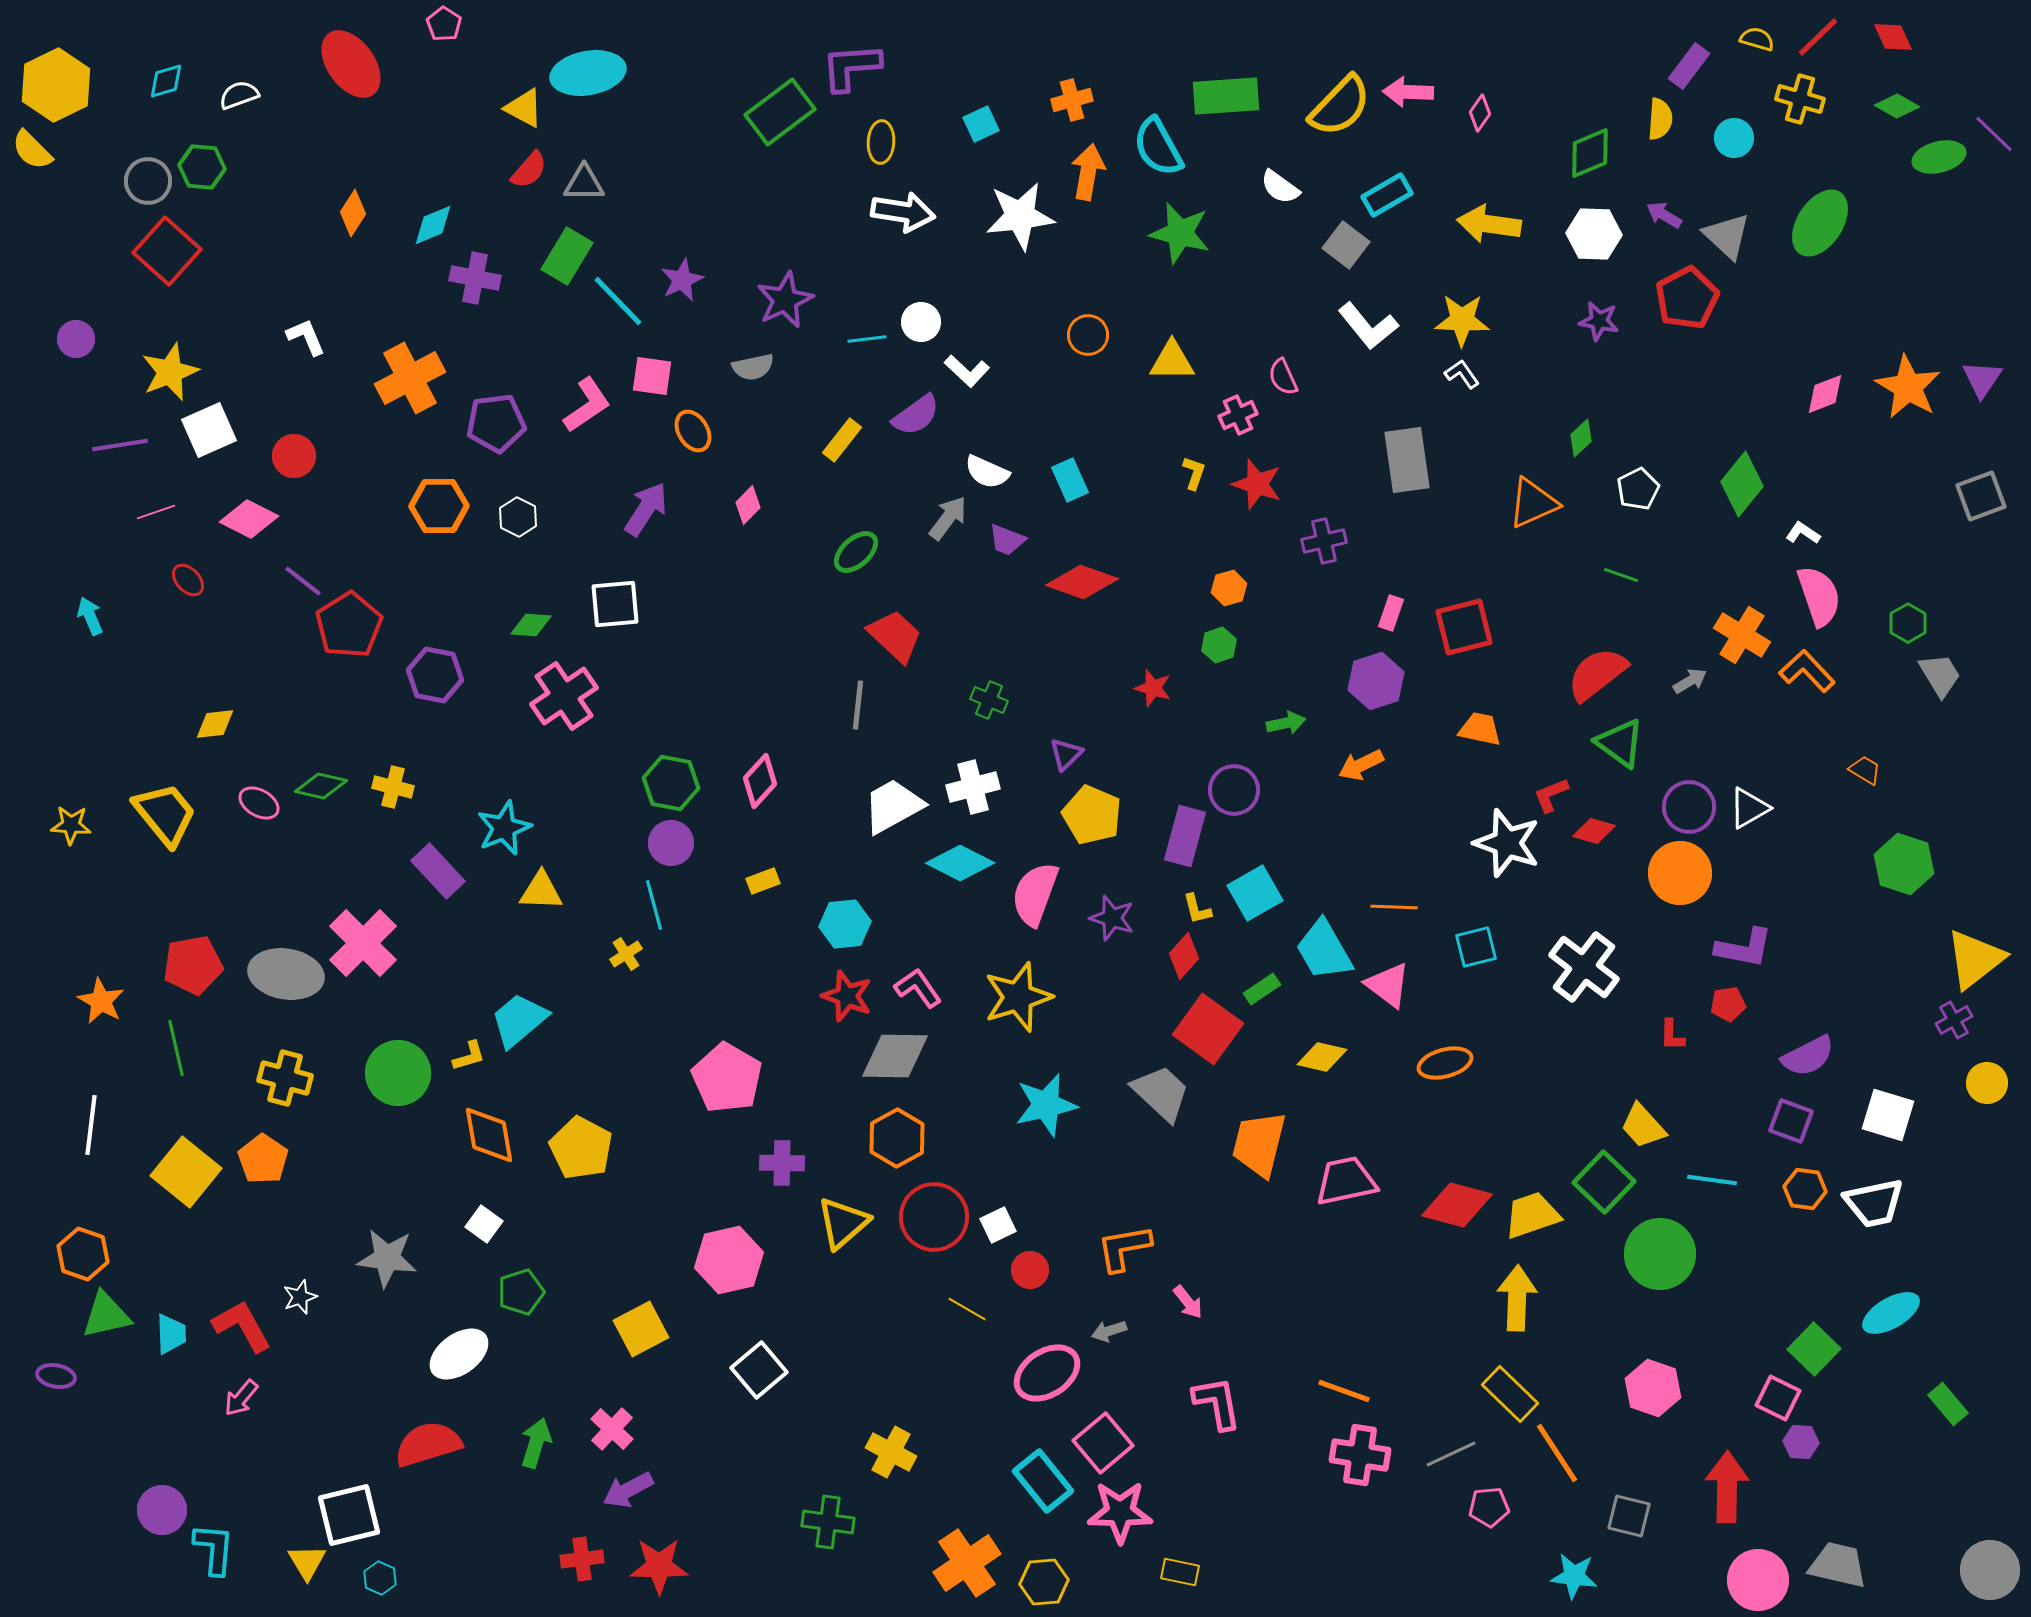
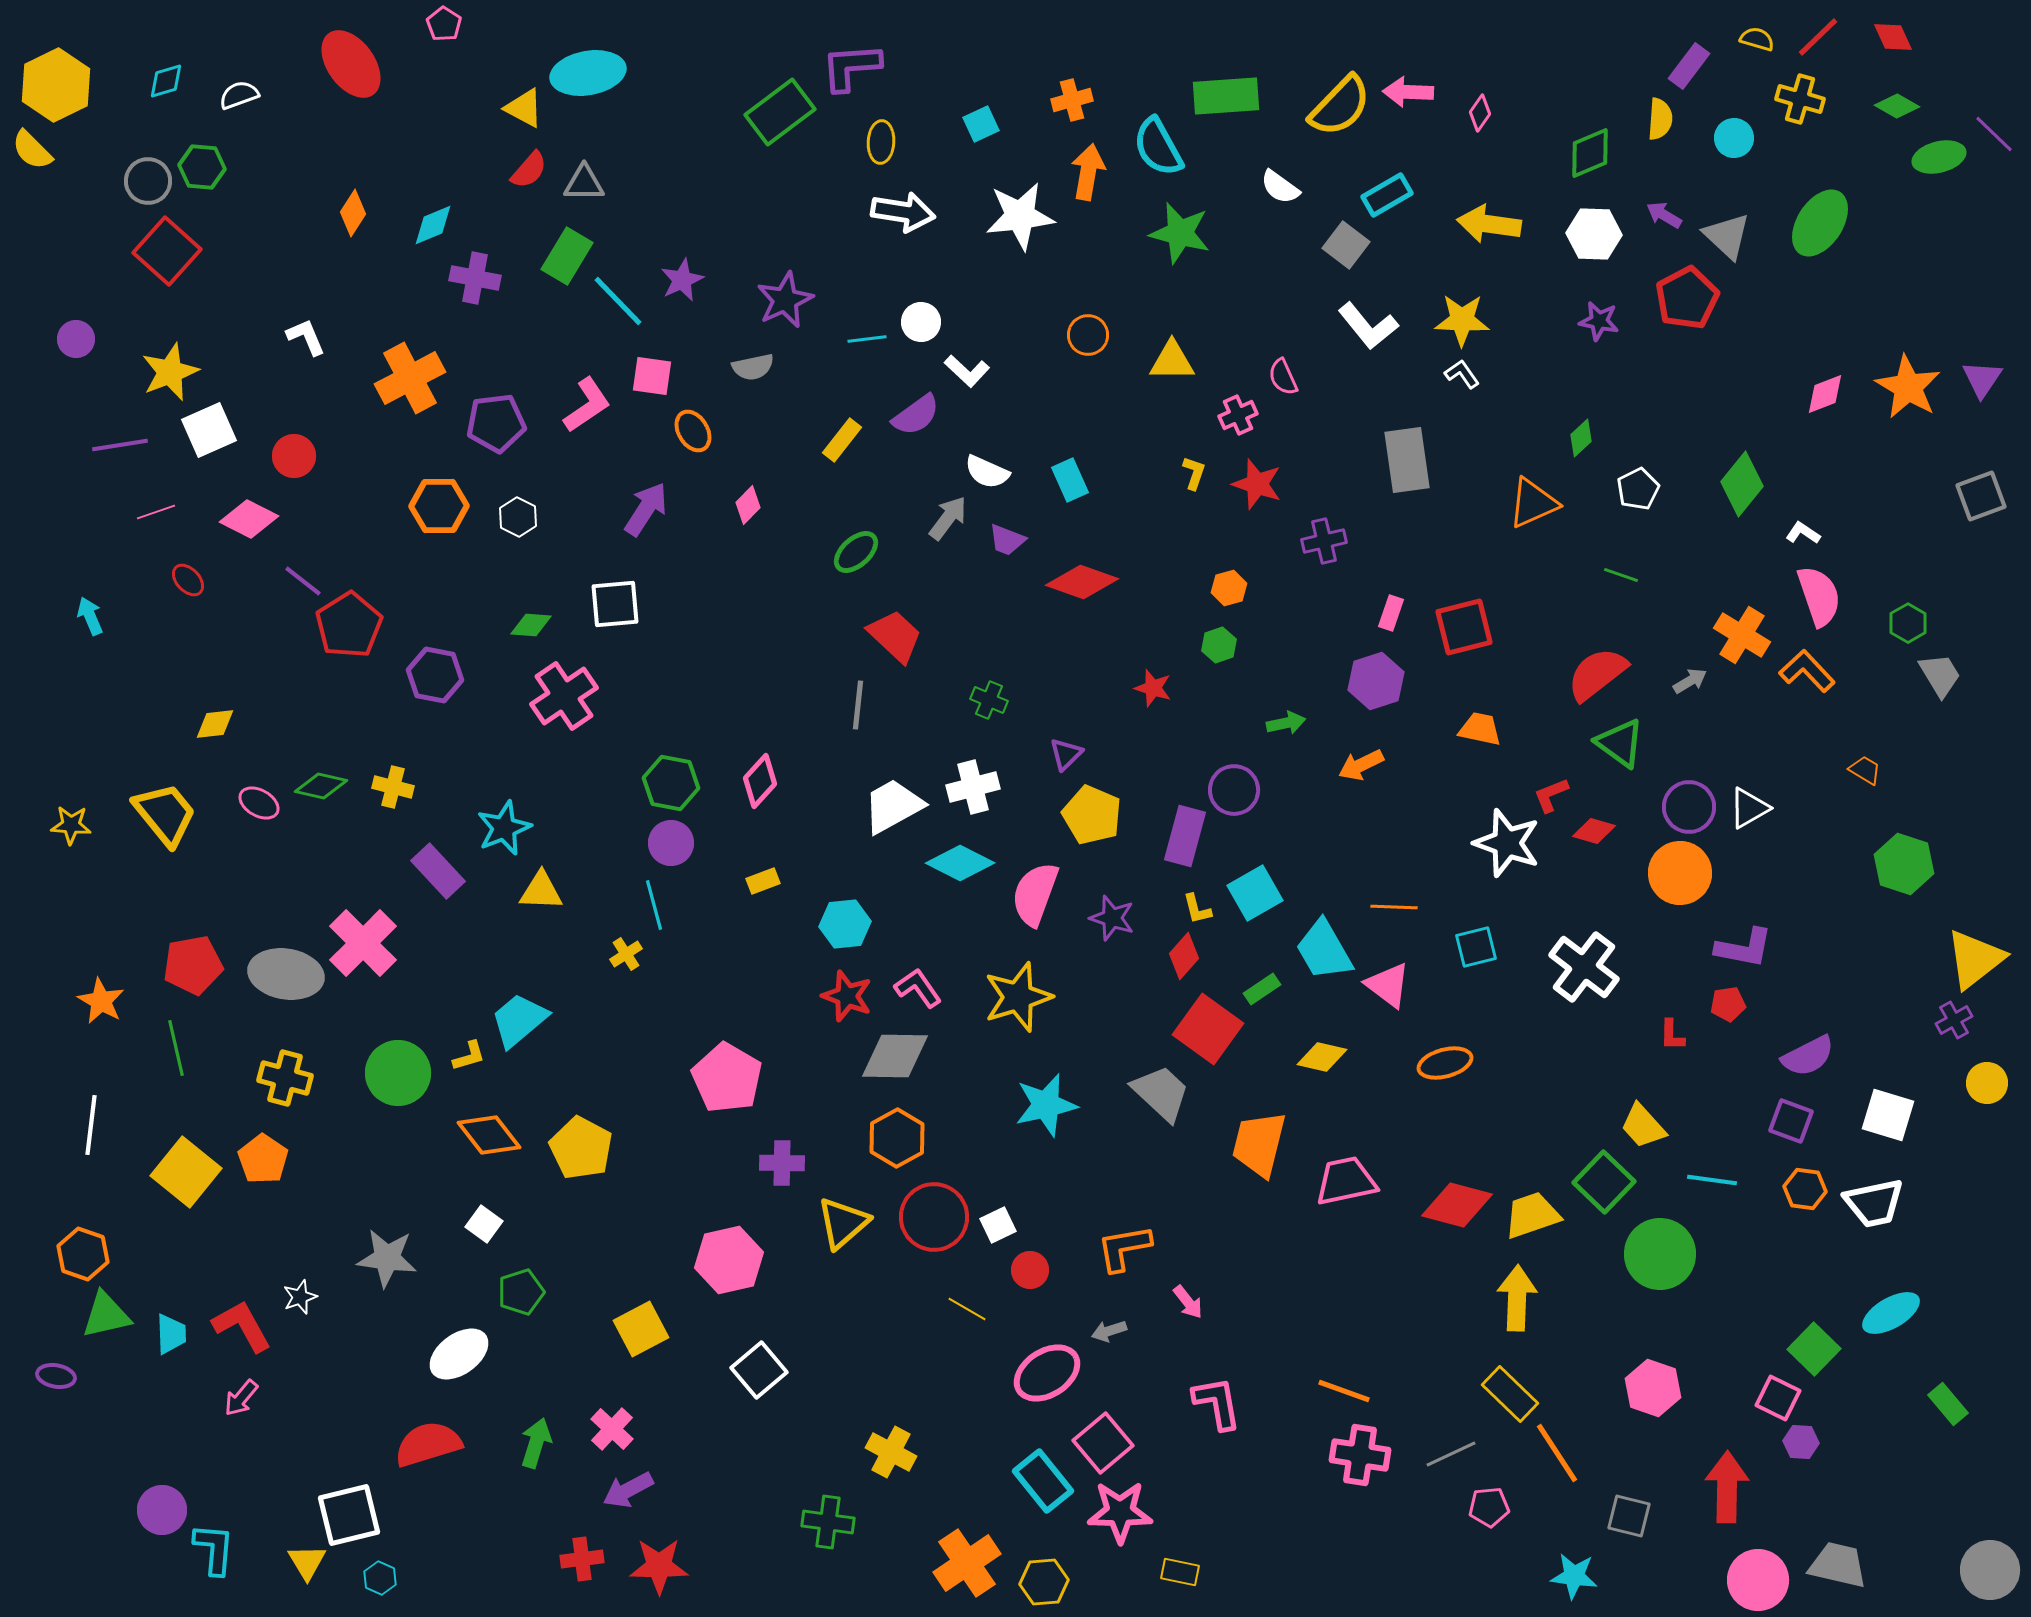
orange diamond at (489, 1135): rotated 28 degrees counterclockwise
